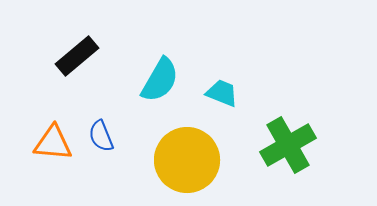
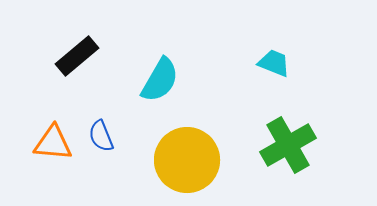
cyan trapezoid: moved 52 px right, 30 px up
